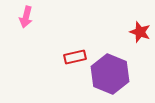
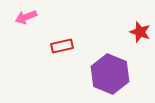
pink arrow: rotated 55 degrees clockwise
red rectangle: moved 13 px left, 11 px up
